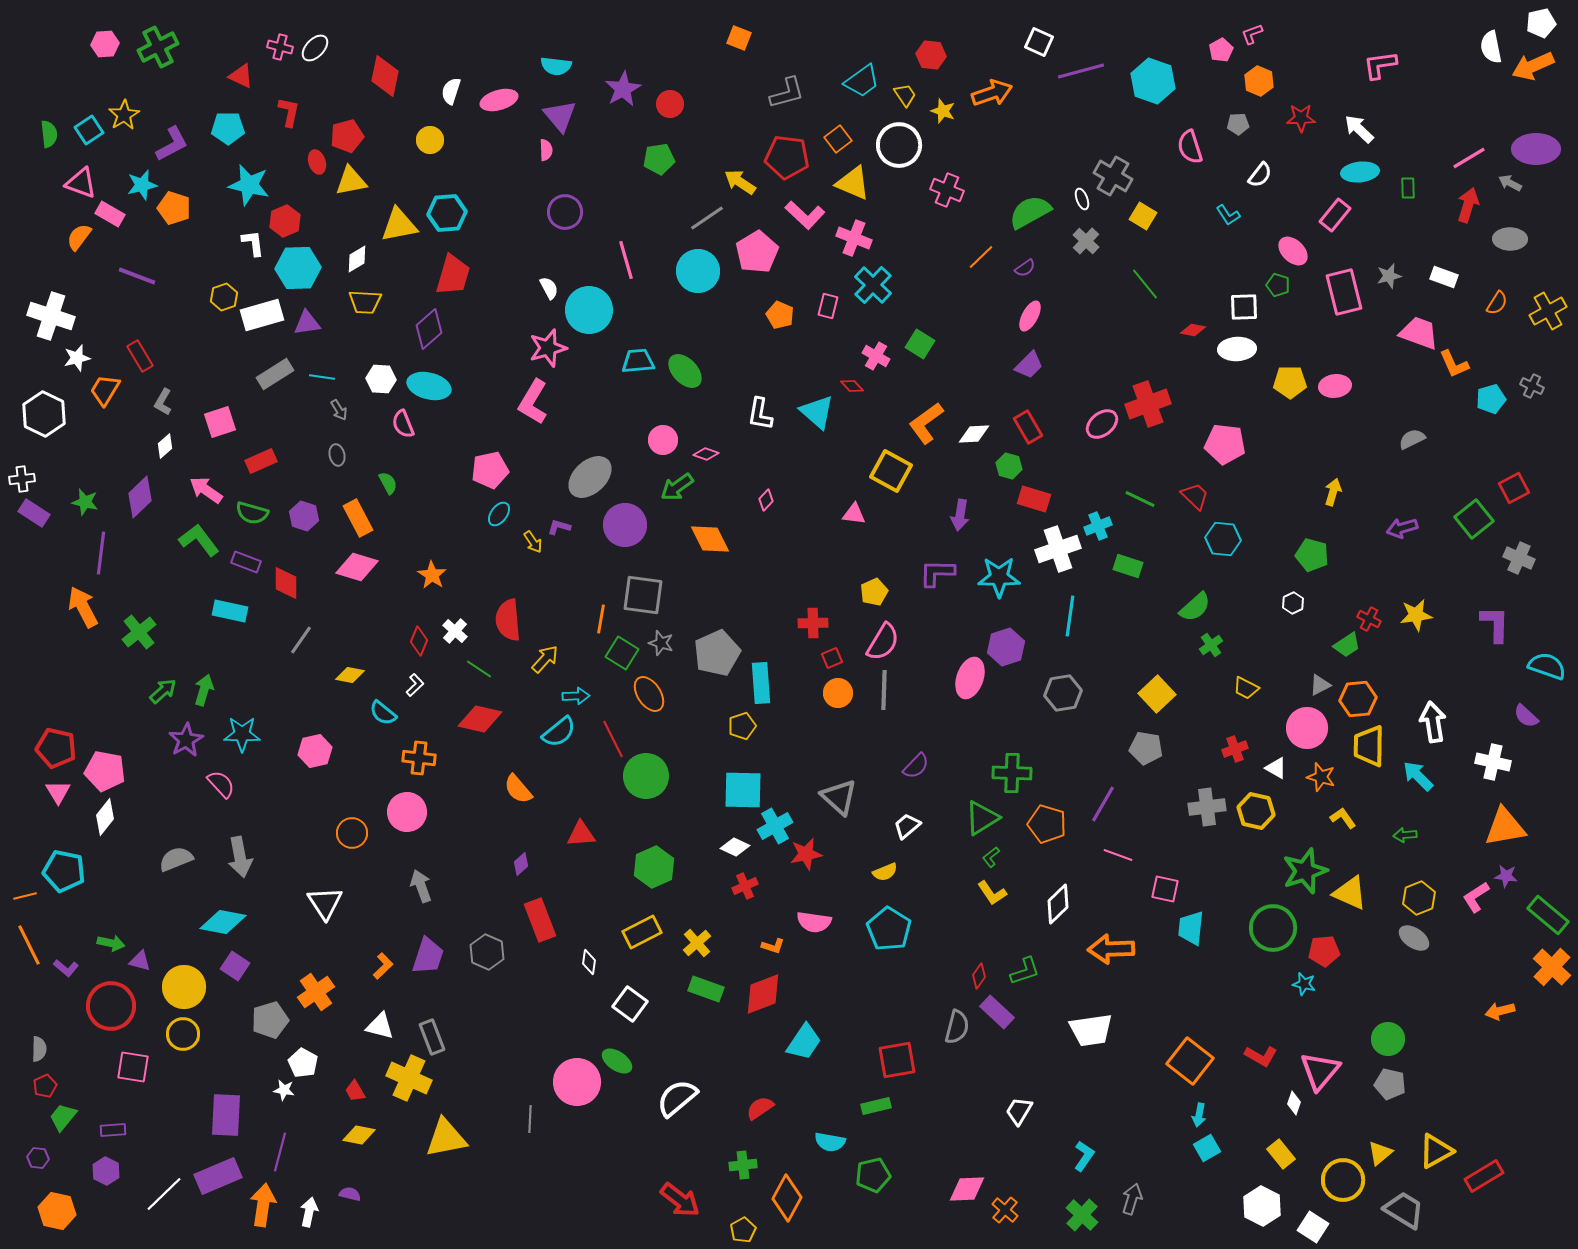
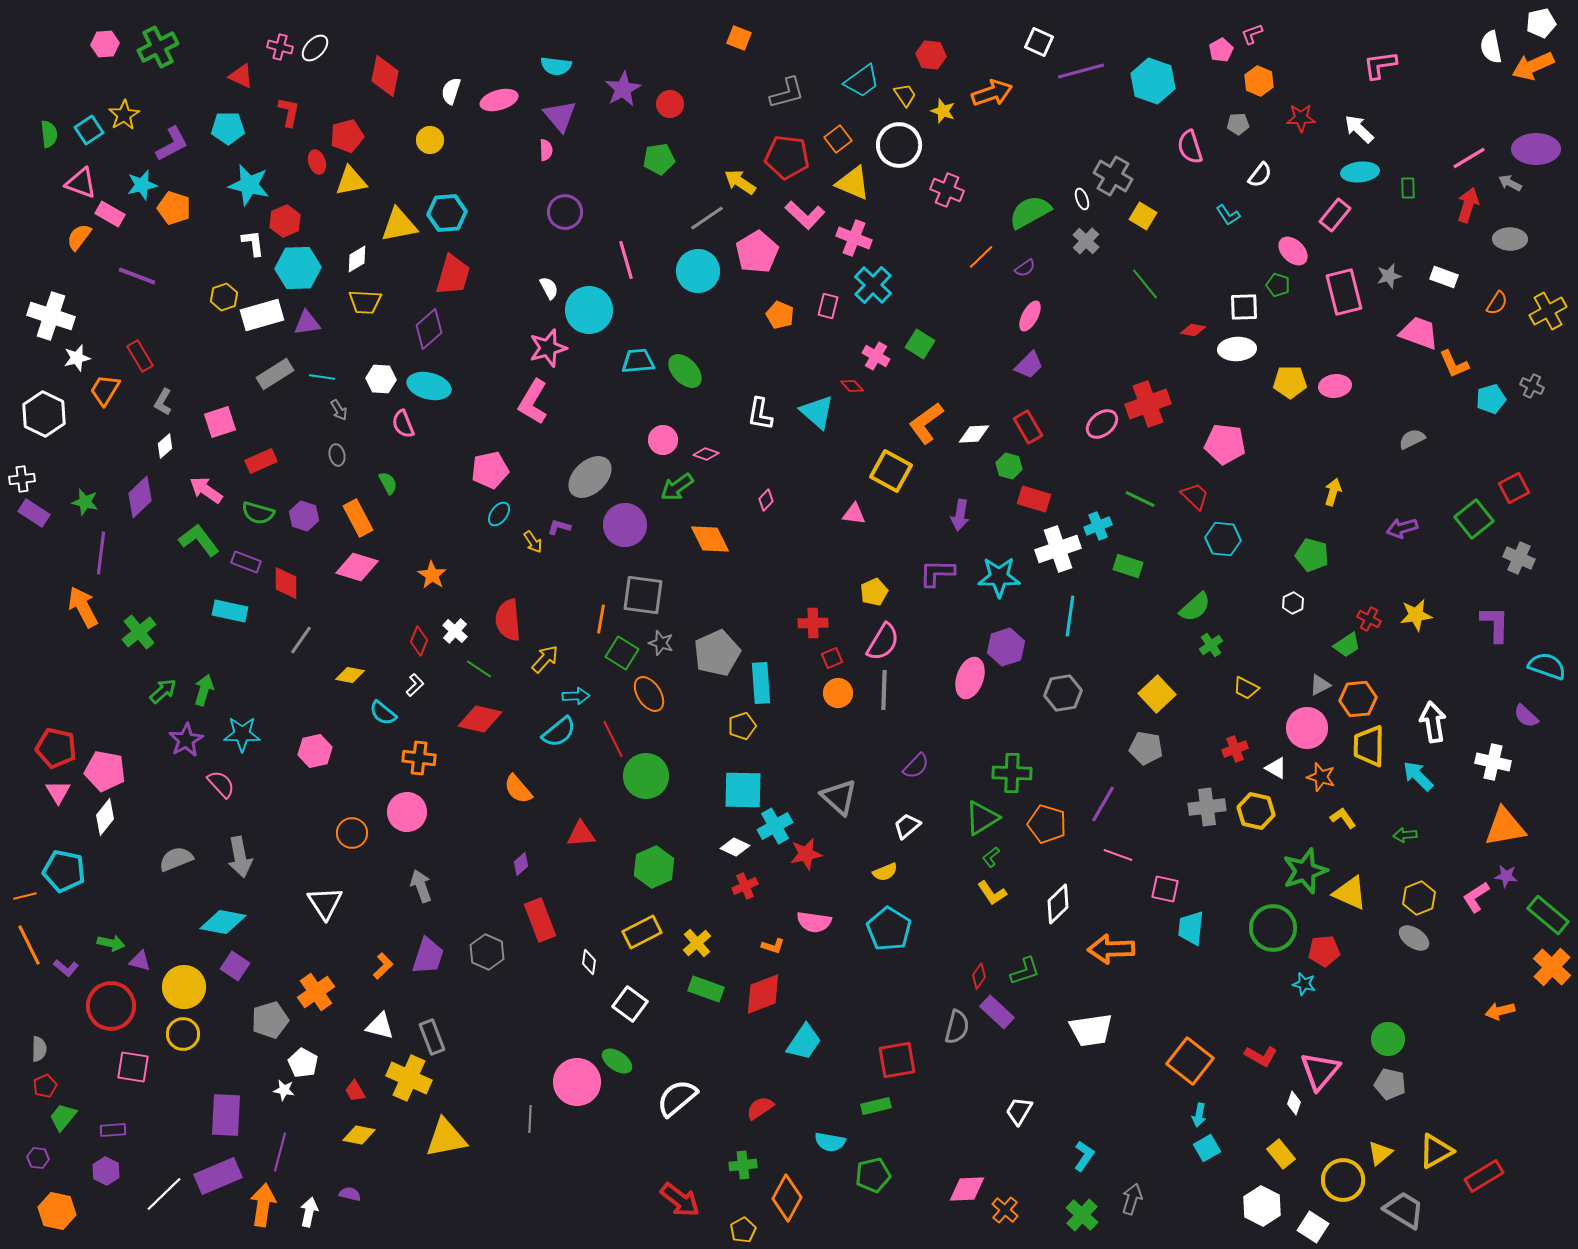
green semicircle at (252, 513): moved 6 px right
